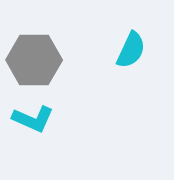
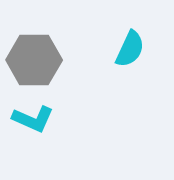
cyan semicircle: moved 1 px left, 1 px up
